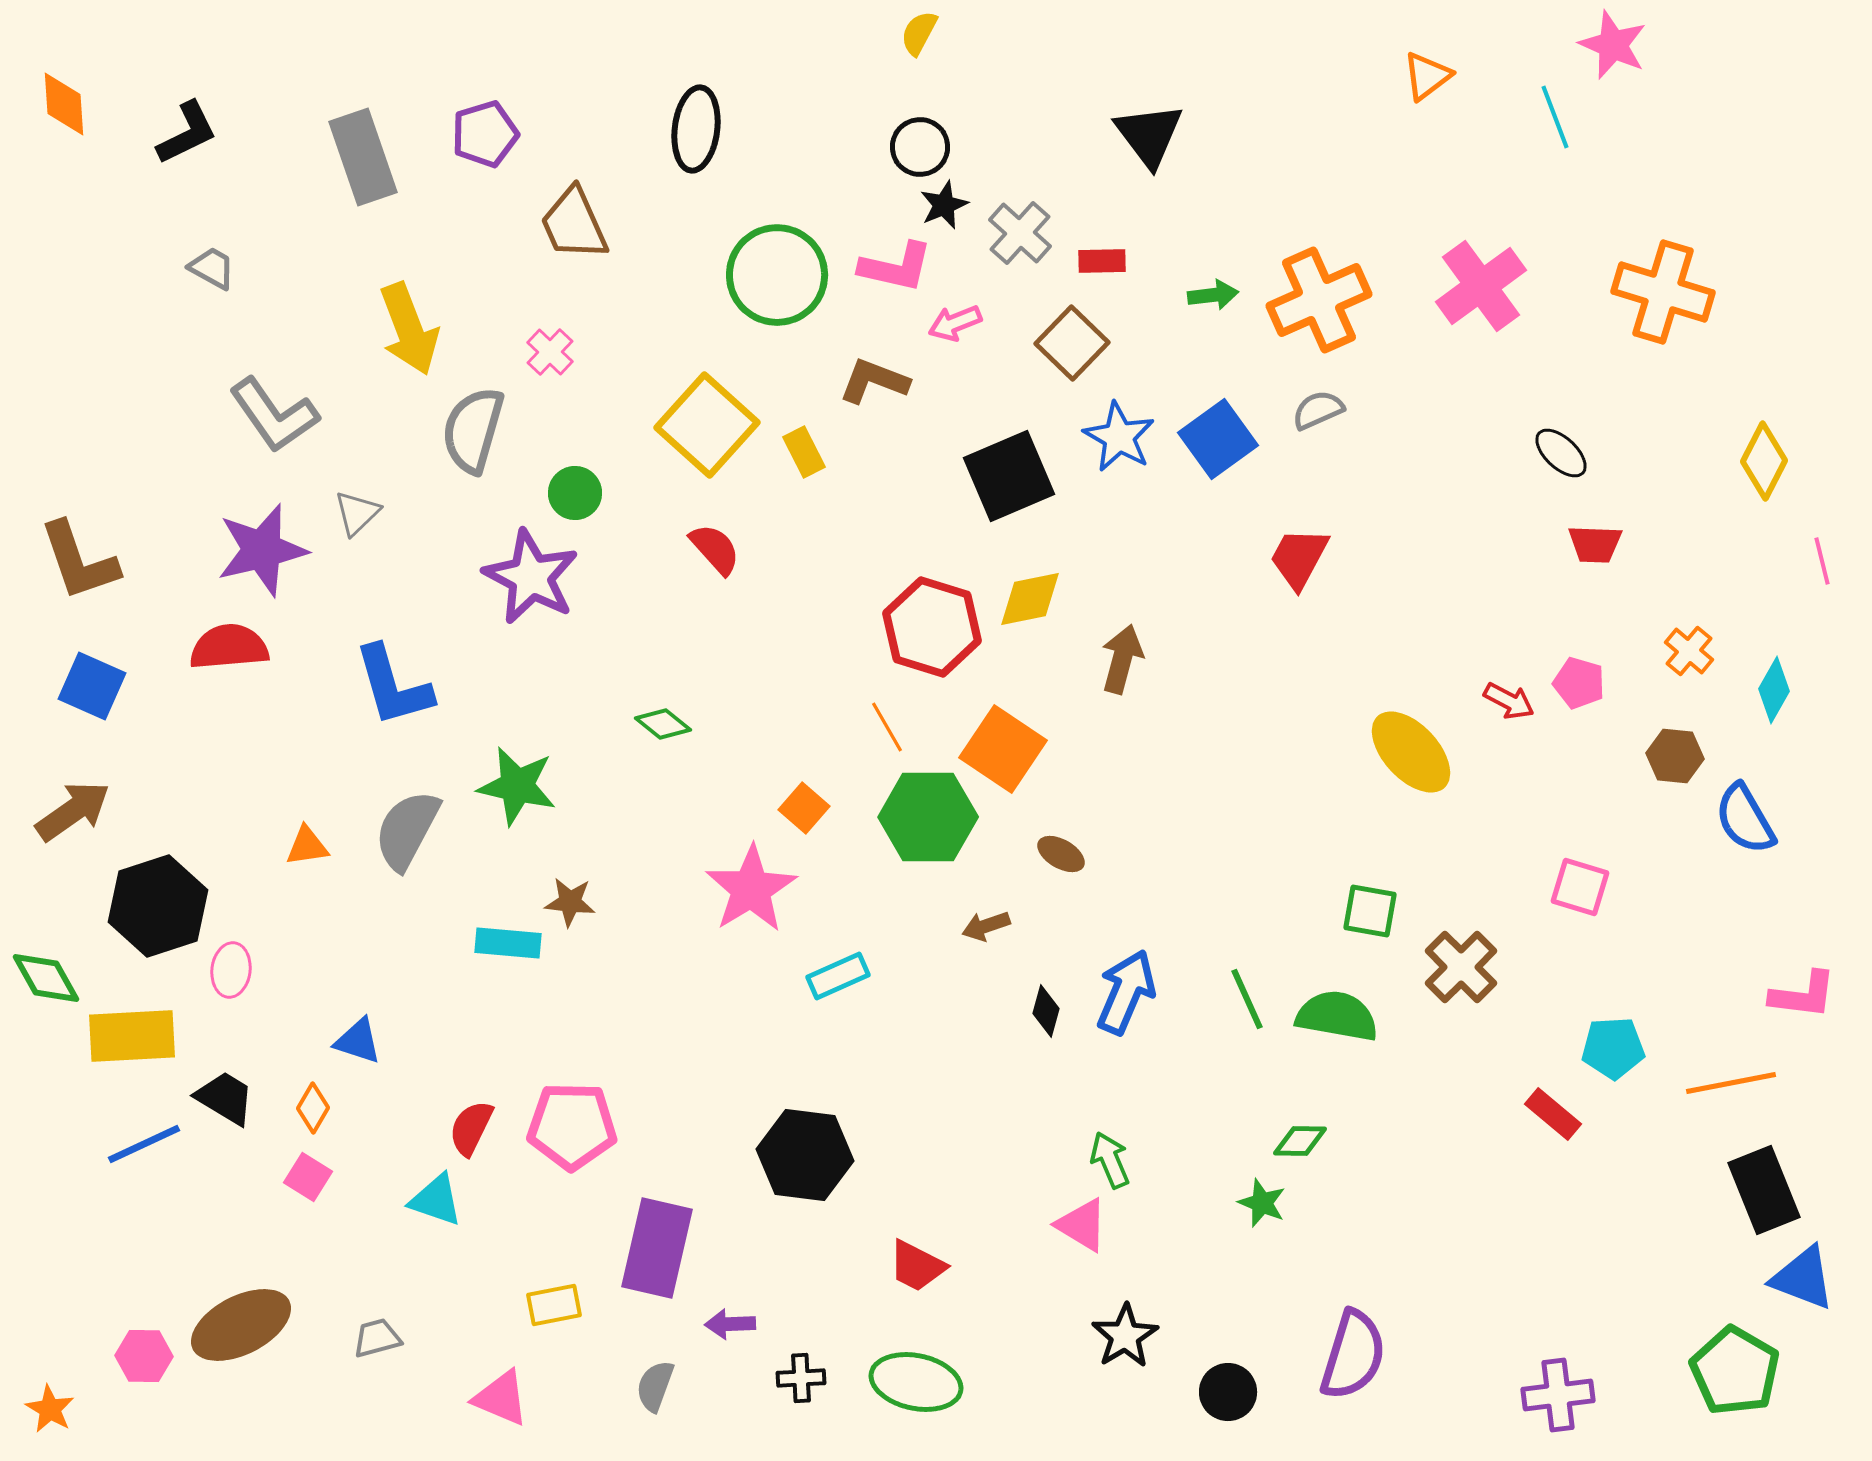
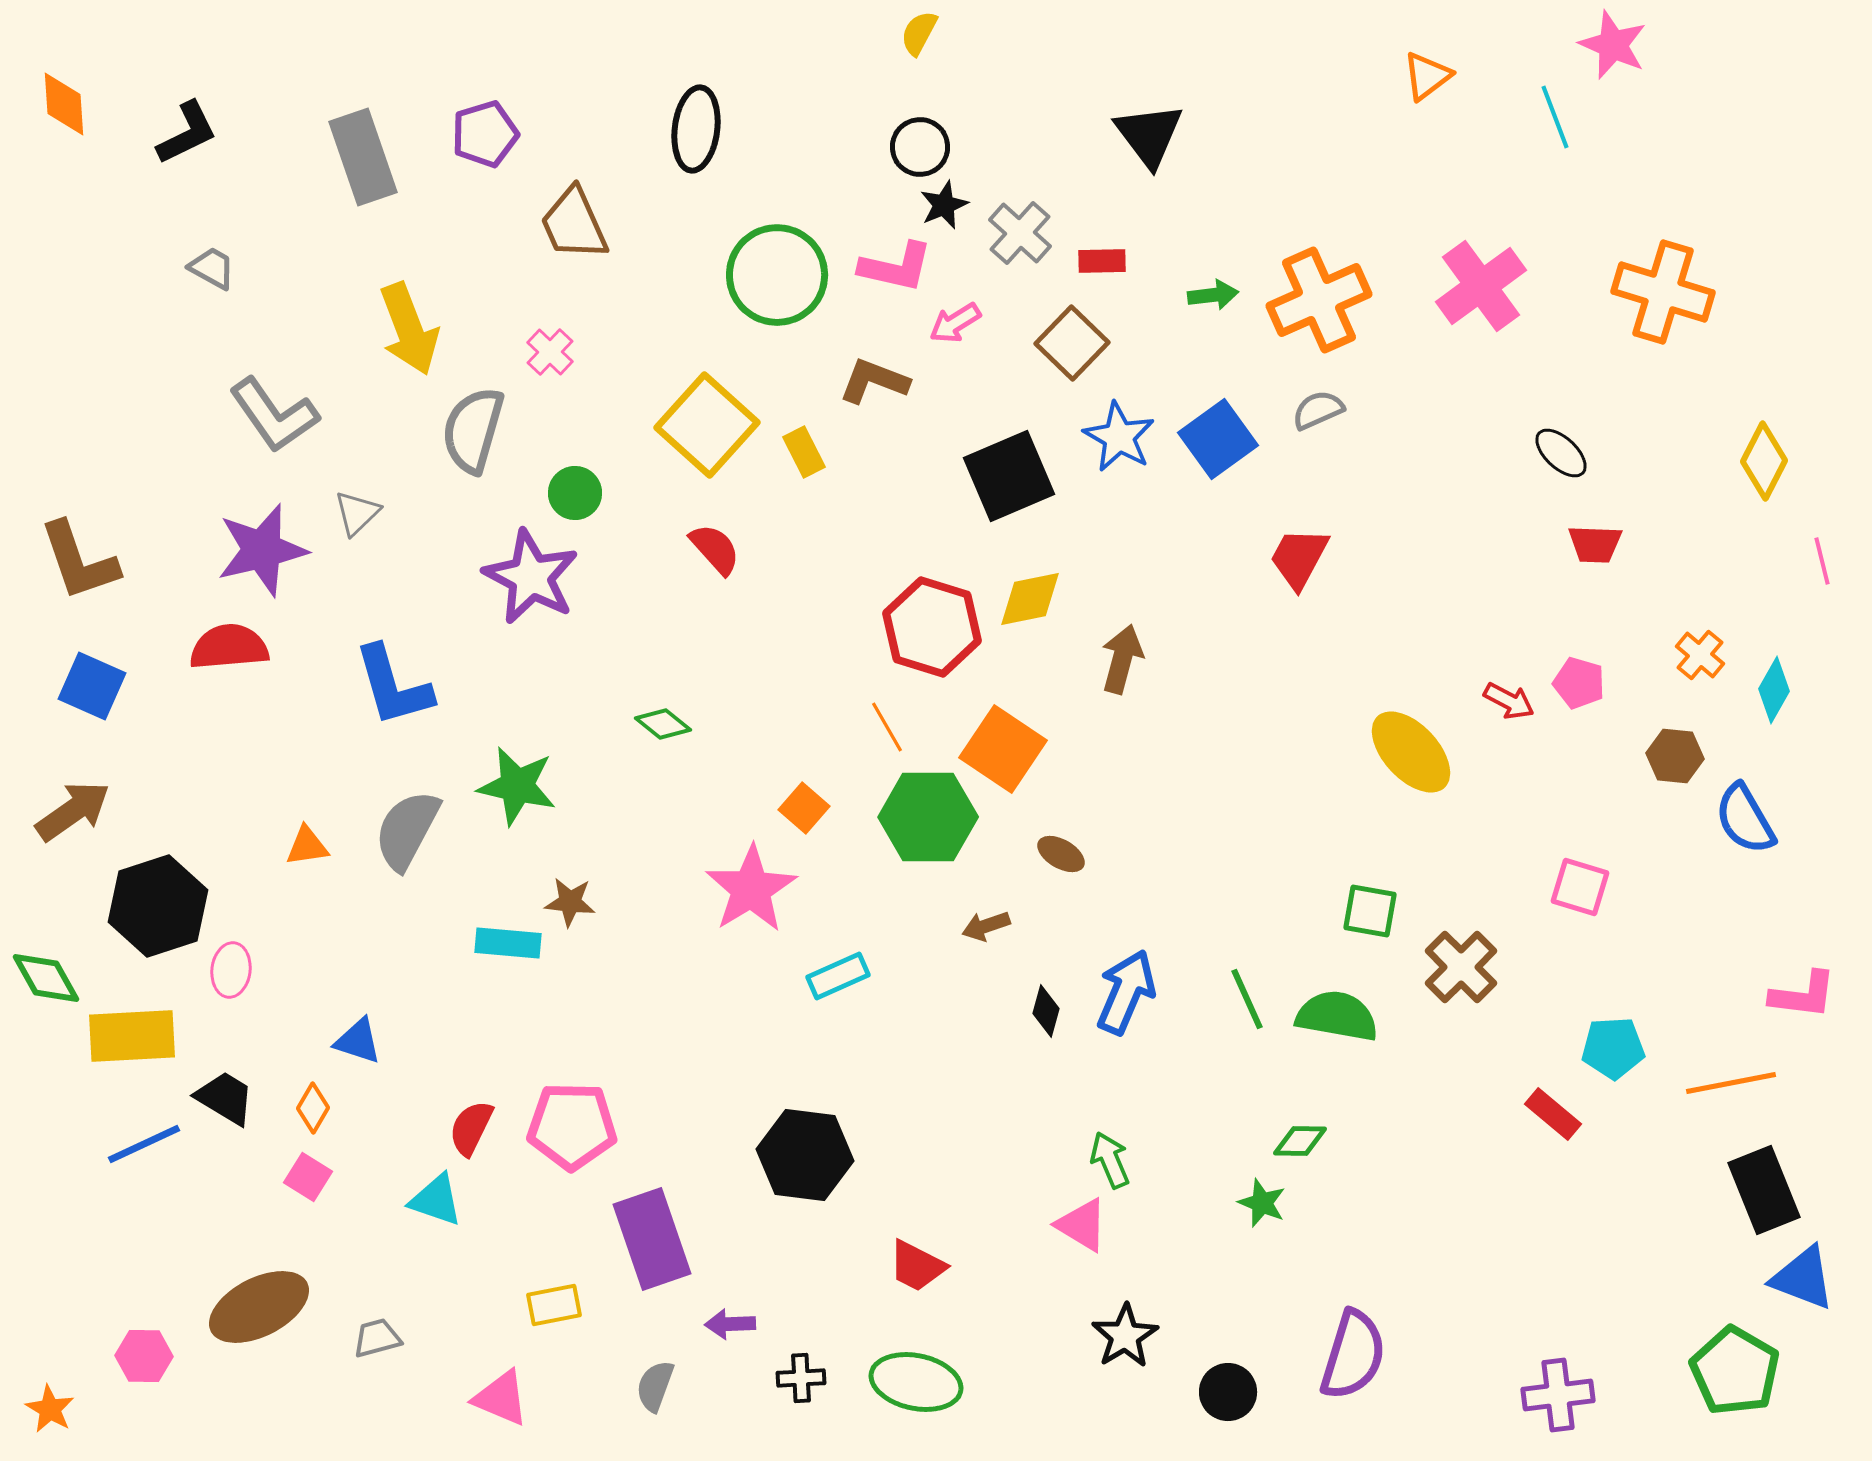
pink arrow at (955, 323): rotated 10 degrees counterclockwise
orange cross at (1689, 651): moved 11 px right, 4 px down
purple rectangle at (657, 1248): moved 5 px left, 9 px up; rotated 32 degrees counterclockwise
brown ellipse at (241, 1325): moved 18 px right, 18 px up
